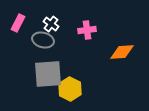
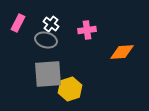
gray ellipse: moved 3 px right
yellow hexagon: rotated 15 degrees clockwise
